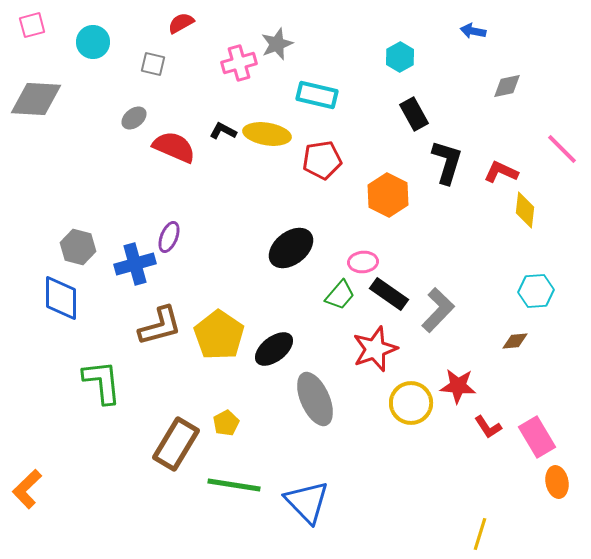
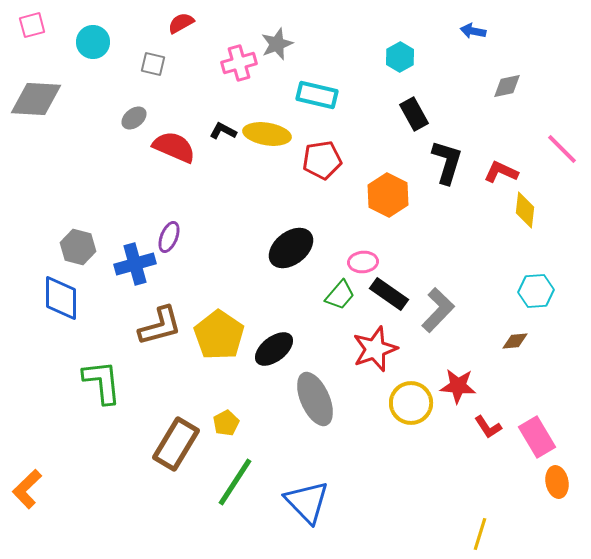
green line at (234, 485): moved 1 px right, 3 px up; rotated 66 degrees counterclockwise
